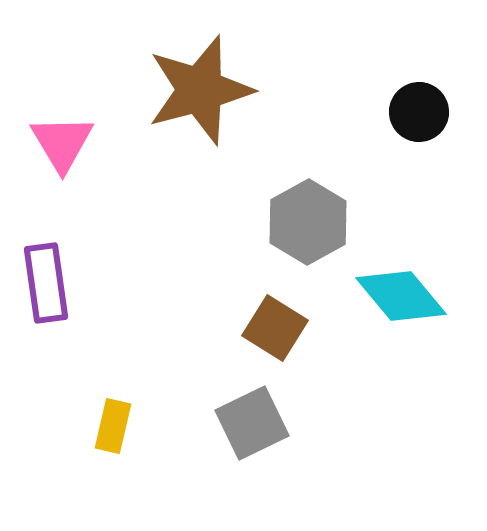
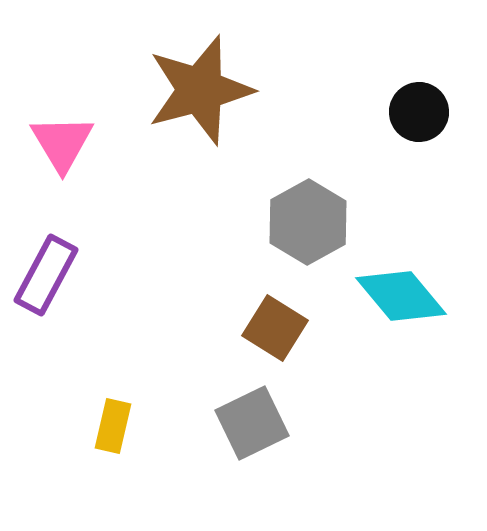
purple rectangle: moved 8 px up; rotated 36 degrees clockwise
